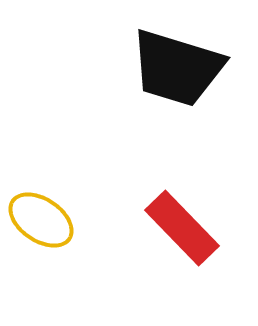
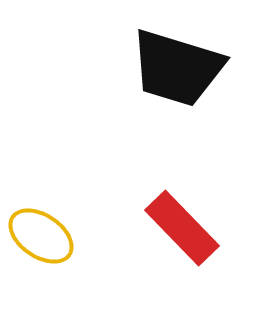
yellow ellipse: moved 16 px down
